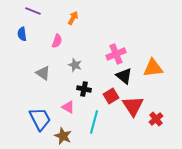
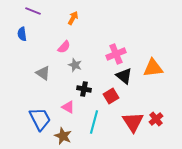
pink semicircle: moved 7 px right, 6 px down; rotated 24 degrees clockwise
red triangle: moved 16 px down
